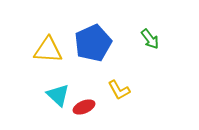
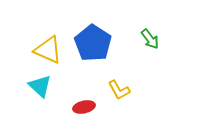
blue pentagon: rotated 15 degrees counterclockwise
yellow triangle: rotated 20 degrees clockwise
cyan triangle: moved 18 px left, 9 px up
red ellipse: rotated 10 degrees clockwise
